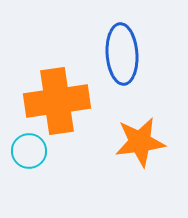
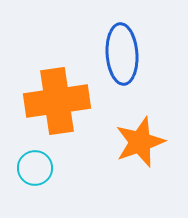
orange star: rotated 12 degrees counterclockwise
cyan circle: moved 6 px right, 17 px down
